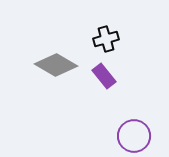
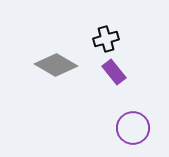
purple rectangle: moved 10 px right, 4 px up
purple circle: moved 1 px left, 8 px up
